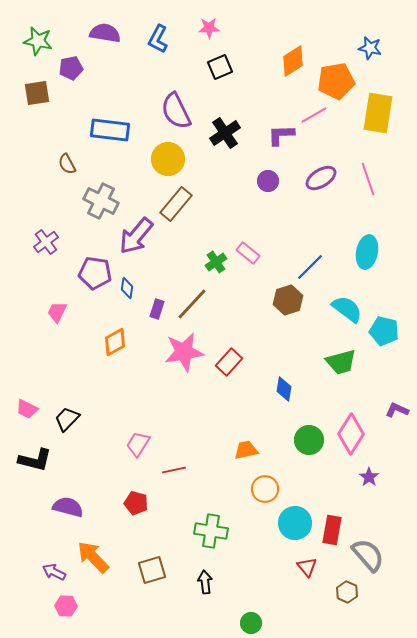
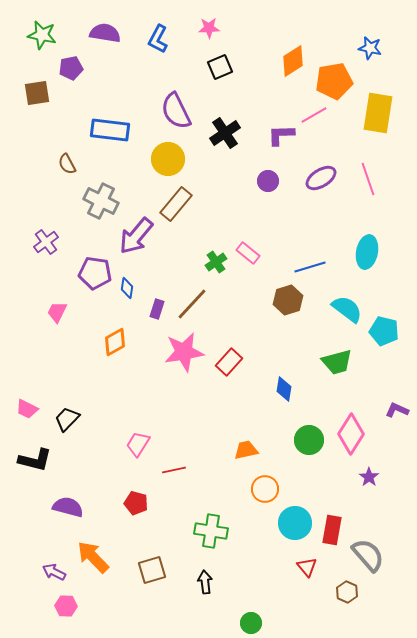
green star at (38, 41): moved 4 px right, 6 px up
orange pentagon at (336, 81): moved 2 px left
blue line at (310, 267): rotated 28 degrees clockwise
green trapezoid at (341, 362): moved 4 px left
